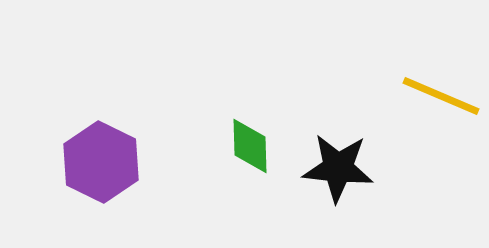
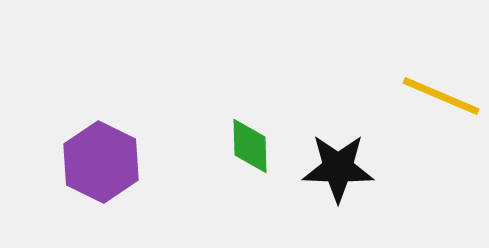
black star: rotated 4 degrees counterclockwise
